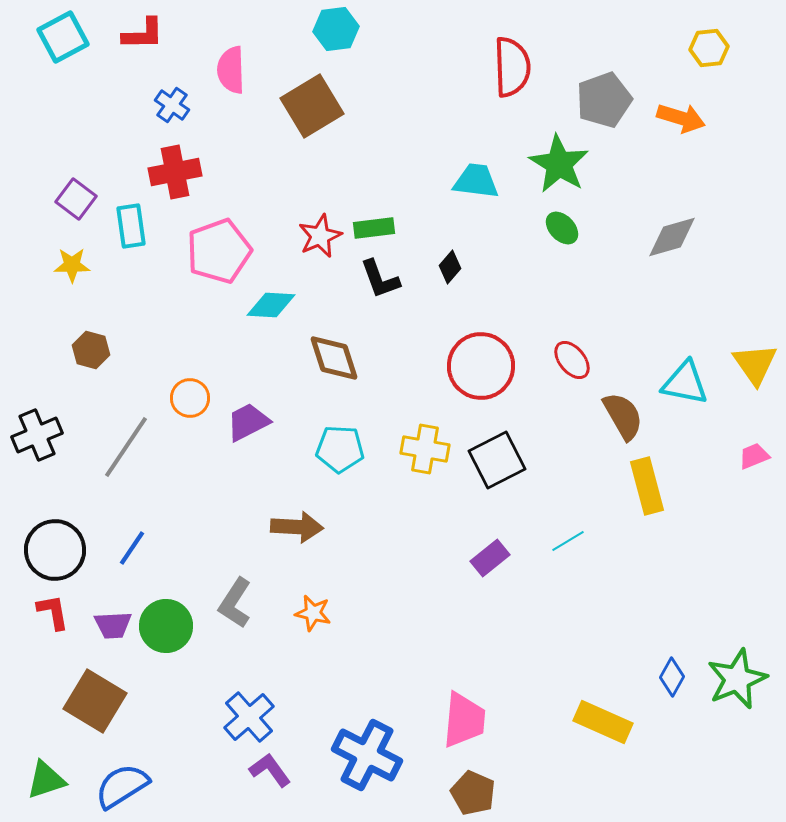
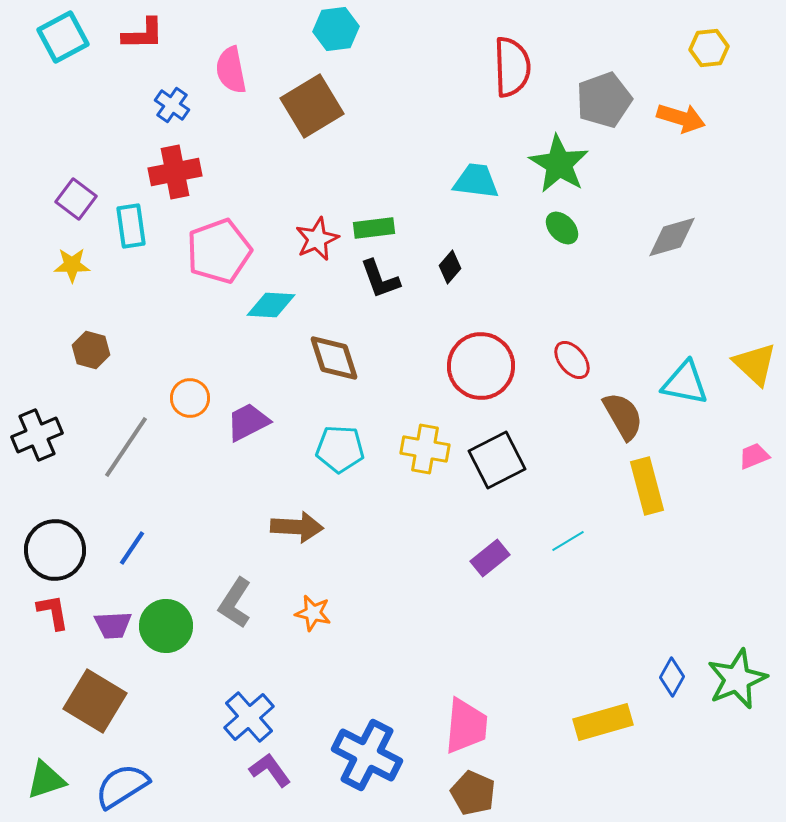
pink semicircle at (231, 70): rotated 9 degrees counterclockwise
red star at (320, 236): moved 3 px left, 3 px down
yellow triangle at (755, 364): rotated 12 degrees counterclockwise
pink trapezoid at (464, 720): moved 2 px right, 6 px down
yellow rectangle at (603, 722): rotated 40 degrees counterclockwise
